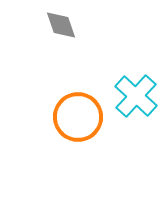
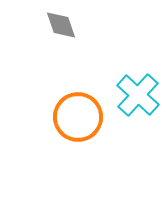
cyan cross: moved 2 px right, 1 px up
